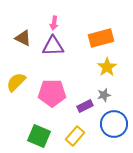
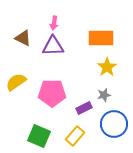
orange rectangle: rotated 15 degrees clockwise
yellow semicircle: rotated 10 degrees clockwise
purple rectangle: moved 1 px left, 2 px down
